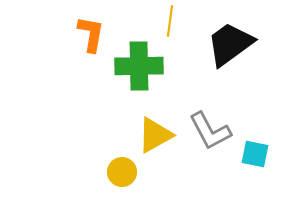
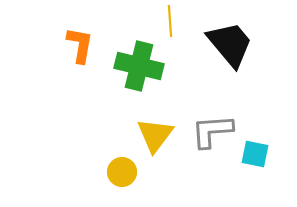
yellow line: rotated 12 degrees counterclockwise
orange L-shape: moved 11 px left, 11 px down
black trapezoid: rotated 86 degrees clockwise
green cross: rotated 15 degrees clockwise
gray L-shape: moved 2 px right; rotated 114 degrees clockwise
yellow triangle: rotated 24 degrees counterclockwise
